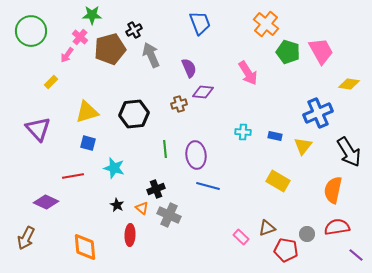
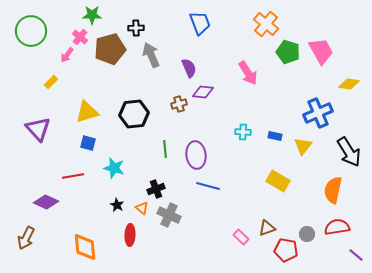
black cross at (134, 30): moved 2 px right, 2 px up; rotated 28 degrees clockwise
